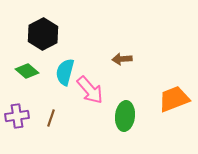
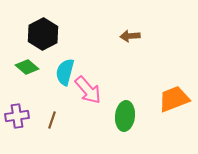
brown arrow: moved 8 px right, 23 px up
green diamond: moved 4 px up
pink arrow: moved 2 px left
brown line: moved 1 px right, 2 px down
